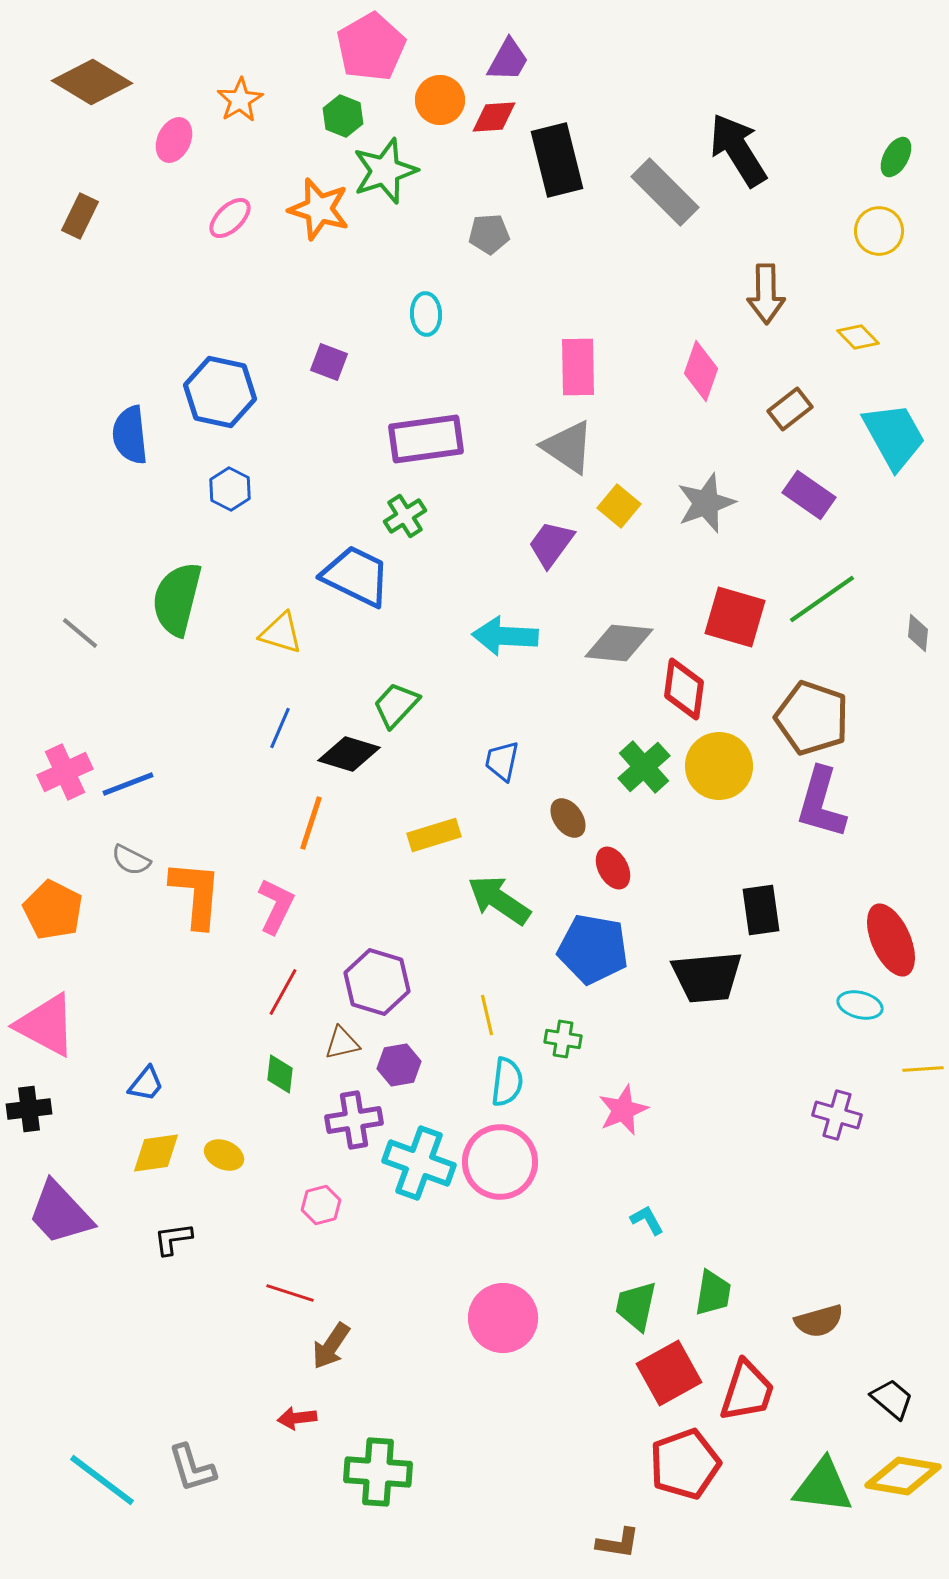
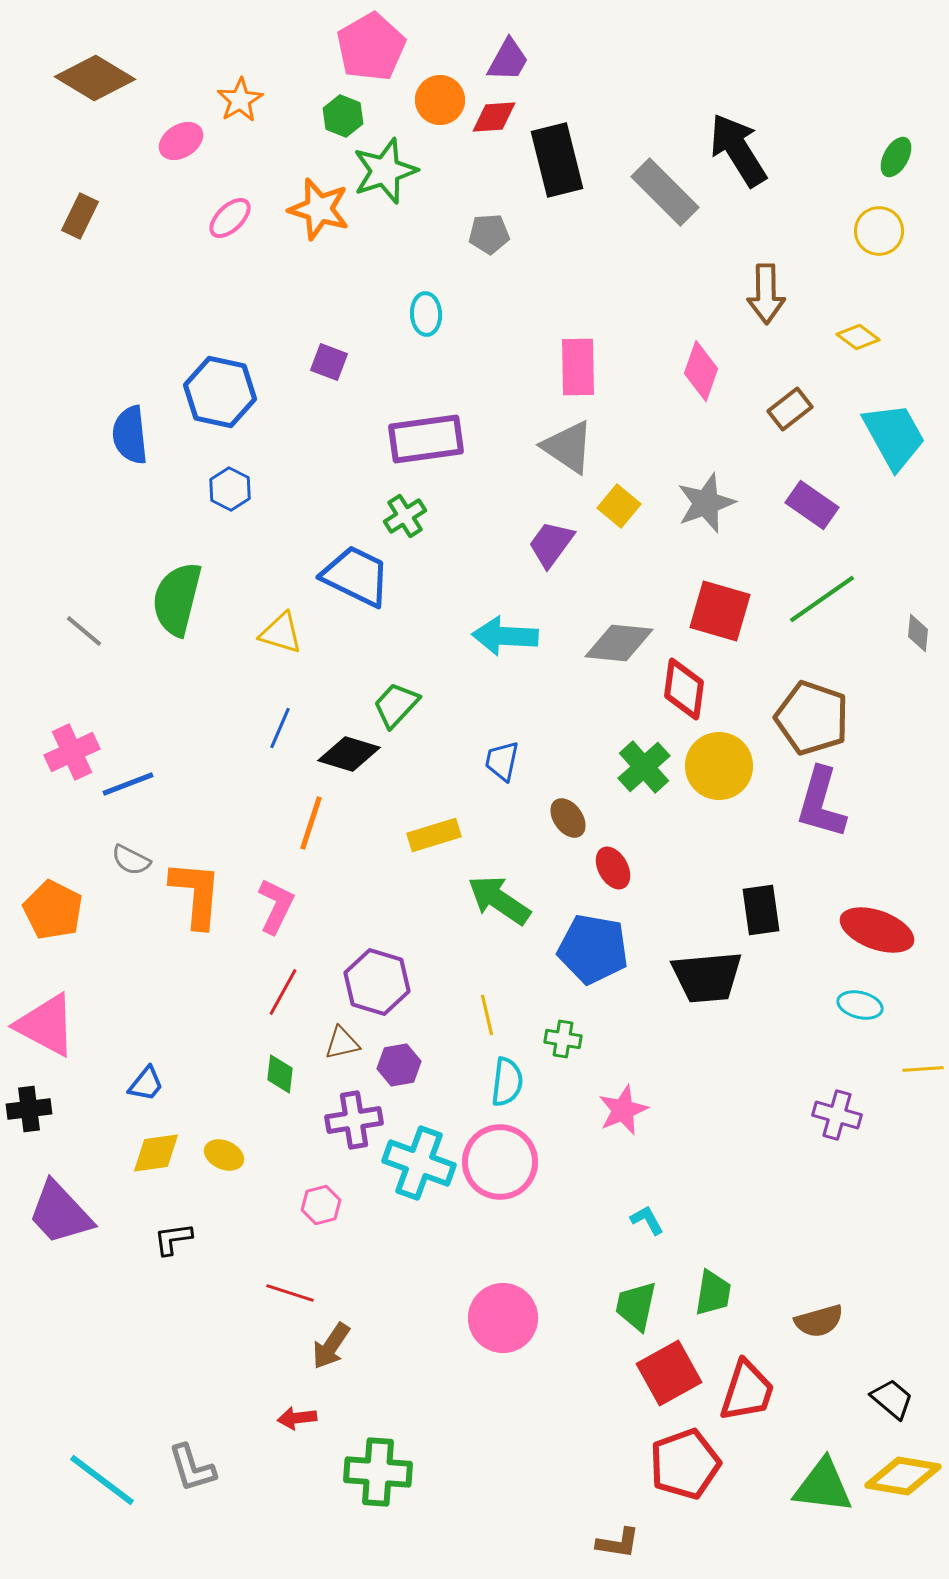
brown diamond at (92, 82): moved 3 px right, 4 px up
pink ellipse at (174, 140): moved 7 px right, 1 px down; rotated 33 degrees clockwise
yellow diamond at (858, 337): rotated 9 degrees counterclockwise
purple rectangle at (809, 495): moved 3 px right, 10 px down
red square at (735, 617): moved 15 px left, 6 px up
gray line at (80, 633): moved 4 px right, 2 px up
pink cross at (65, 772): moved 7 px right, 20 px up
red ellipse at (891, 940): moved 14 px left, 10 px up; rotated 46 degrees counterclockwise
